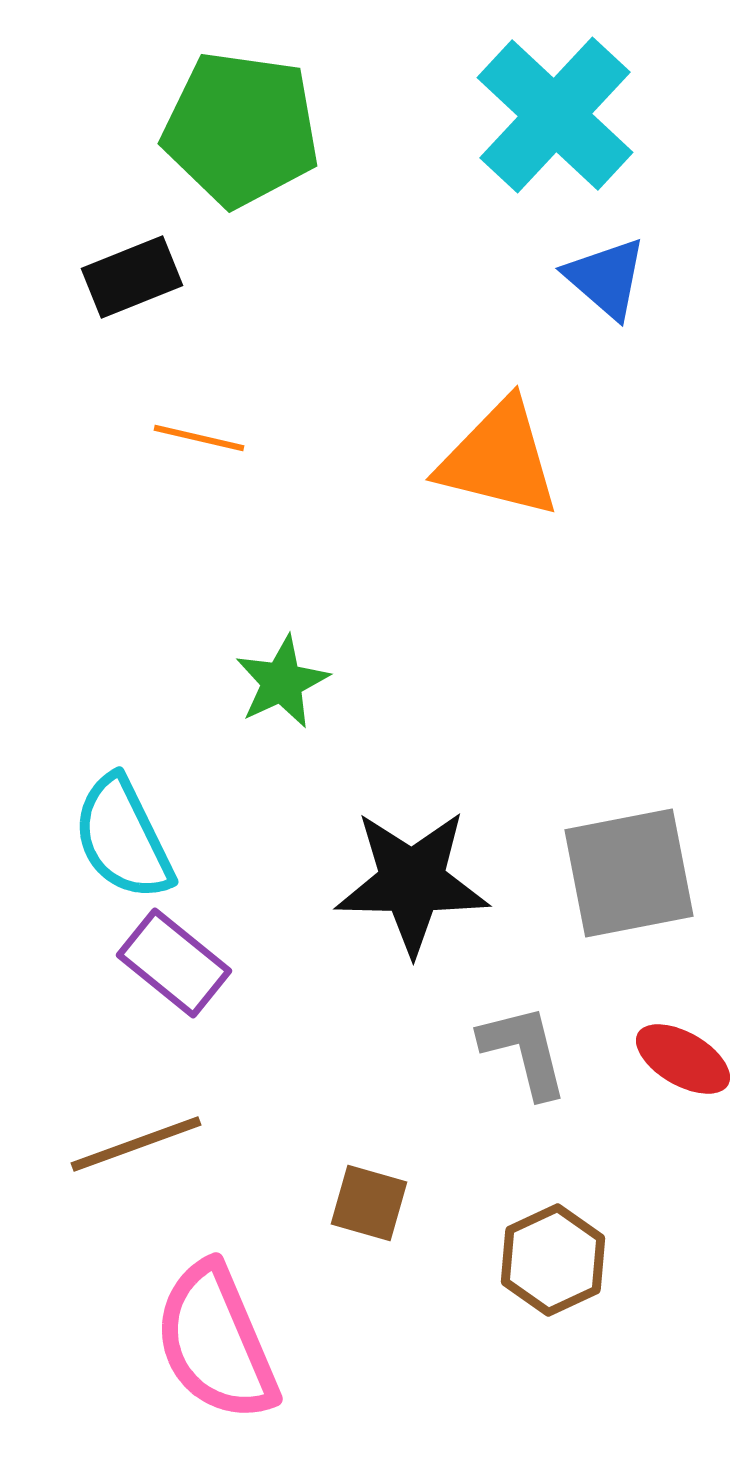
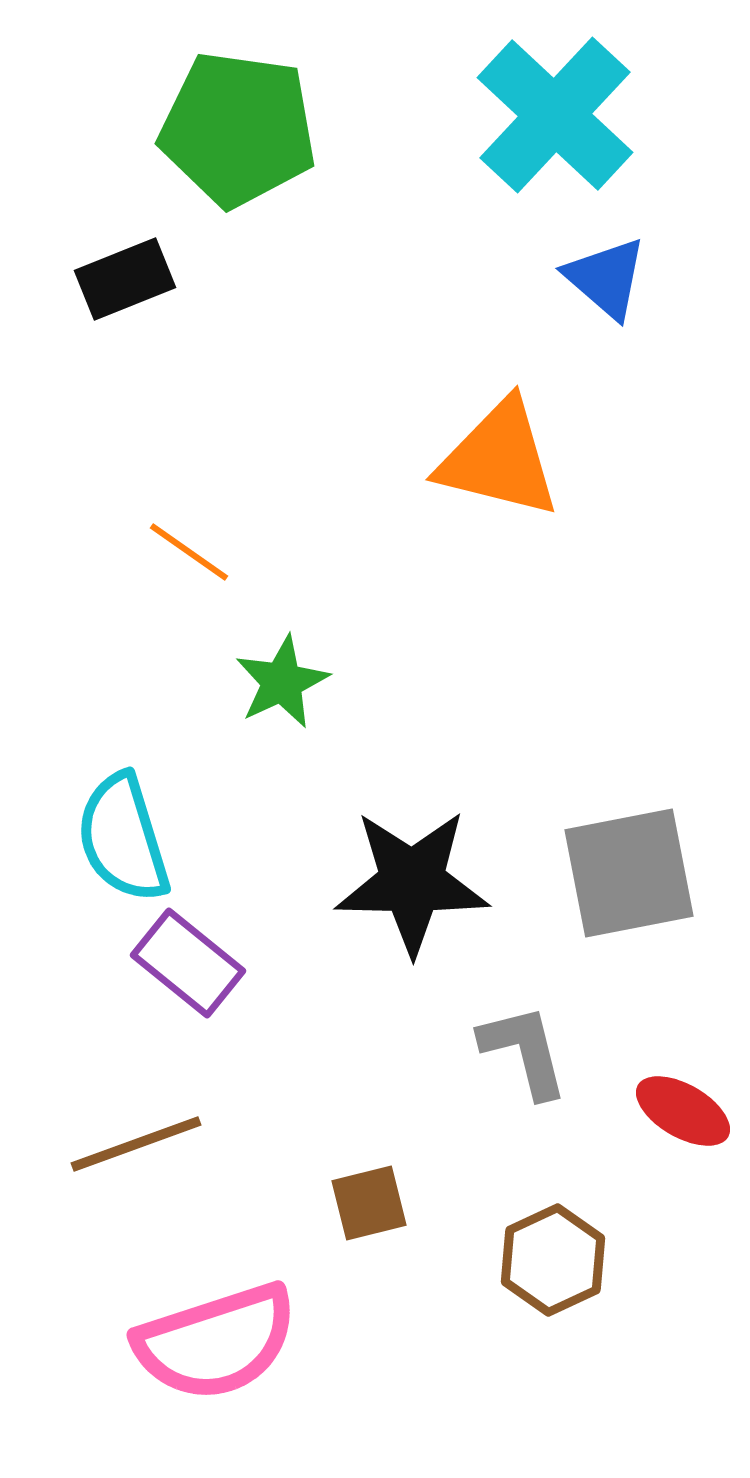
green pentagon: moved 3 px left
black rectangle: moved 7 px left, 2 px down
orange line: moved 10 px left, 114 px down; rotated 22 degrees clockwise
cyan semicircle: rotated 9 degrees clockwise
purple rectangle: moved 14 px right
red ellipse: moved 52 px down
brown square: rotated 30 degrees counterclockwise
pink semicircle: rotated 85 degrees counterclockwise
